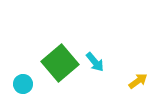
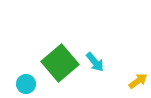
cyan circle: moved 3 px right
